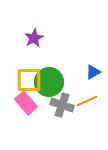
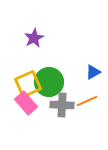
yellow square: moved 1 px left, 4 px down; rotated 24 degrees counterclockwise
gray cross: rotated 15 degrees counterclockwise
